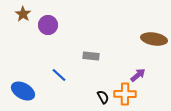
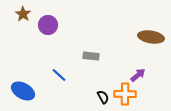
brown ellipse: moved 3 px left, 2 px up
